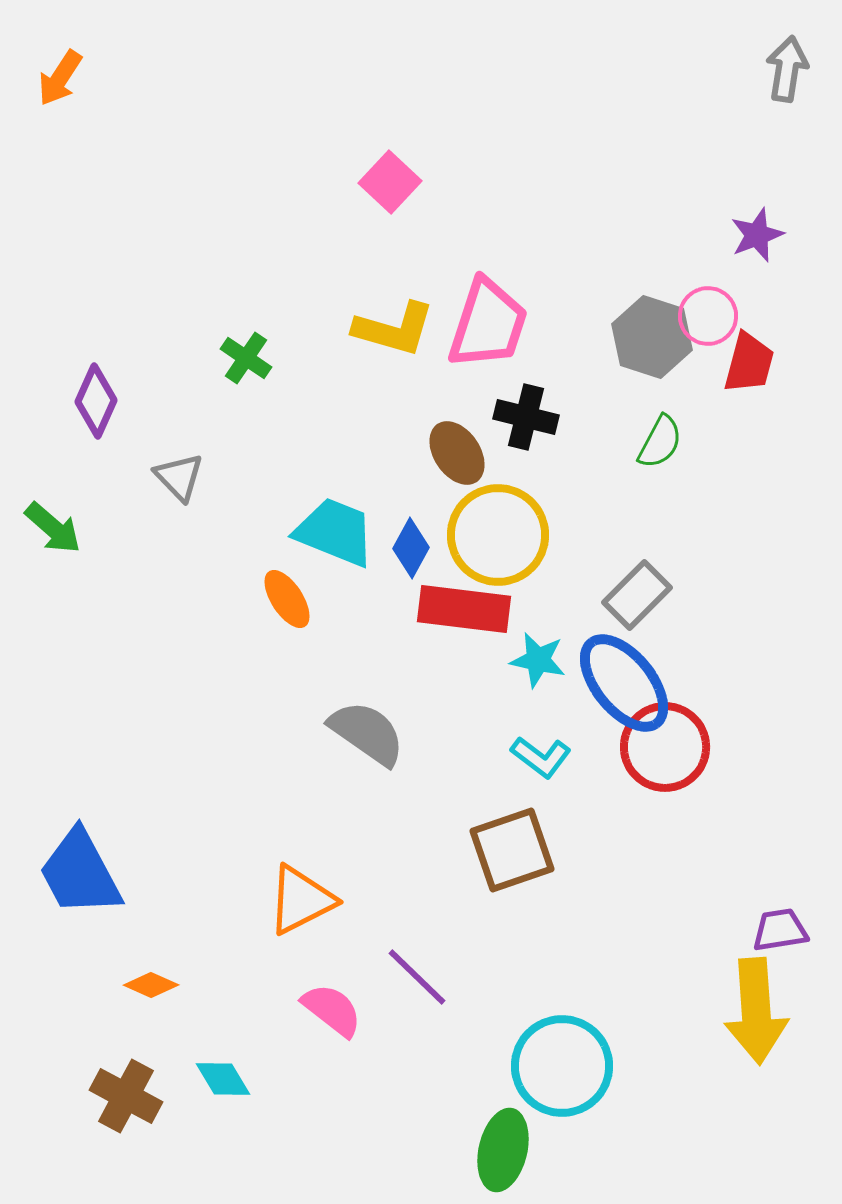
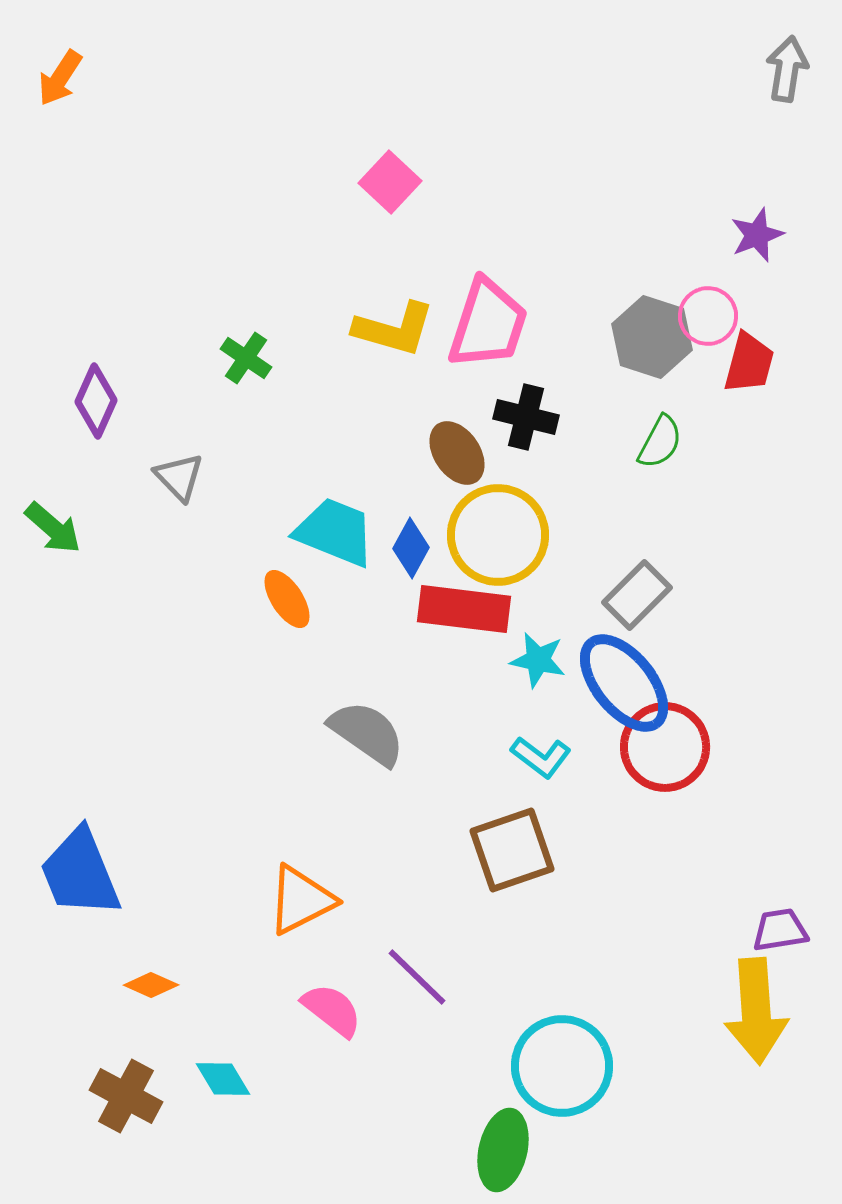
blue trapezoid: rotated 6 degrees clockwise
